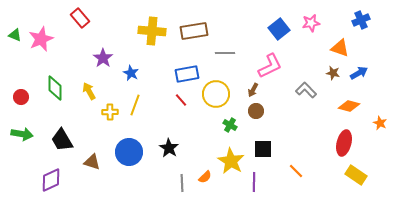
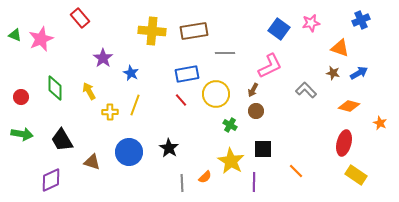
blue square at (279, 29): rotated 15 degrees counterclockwise
